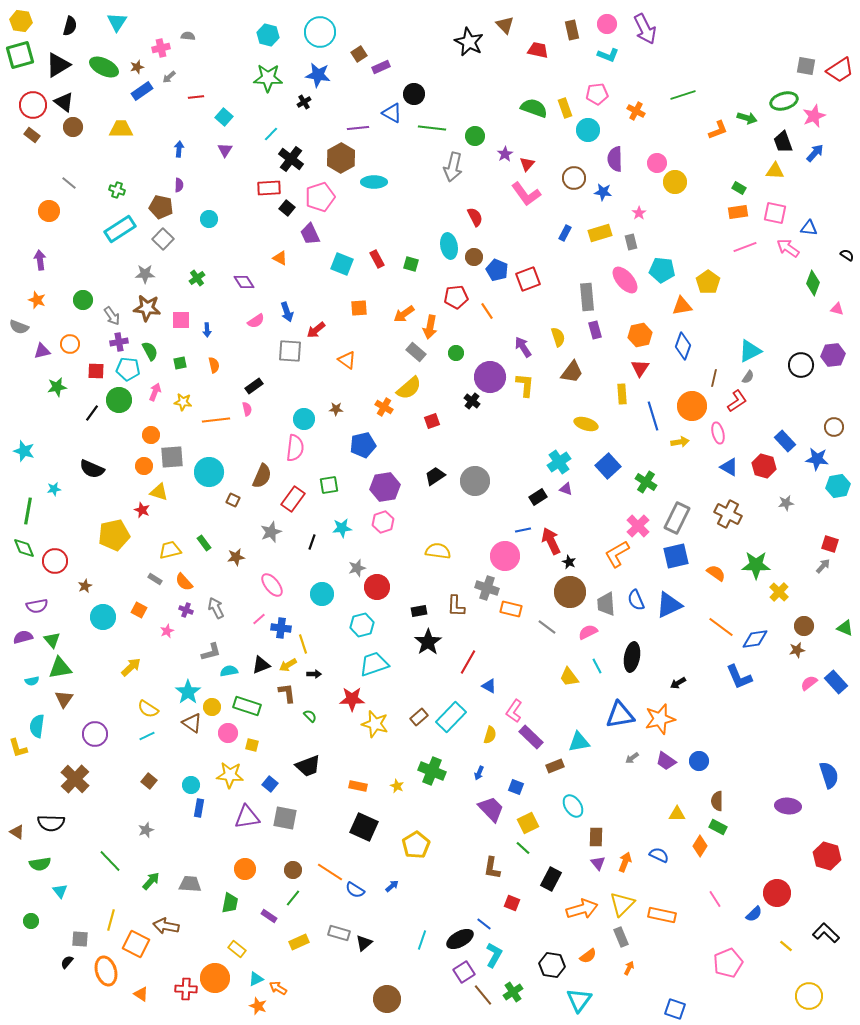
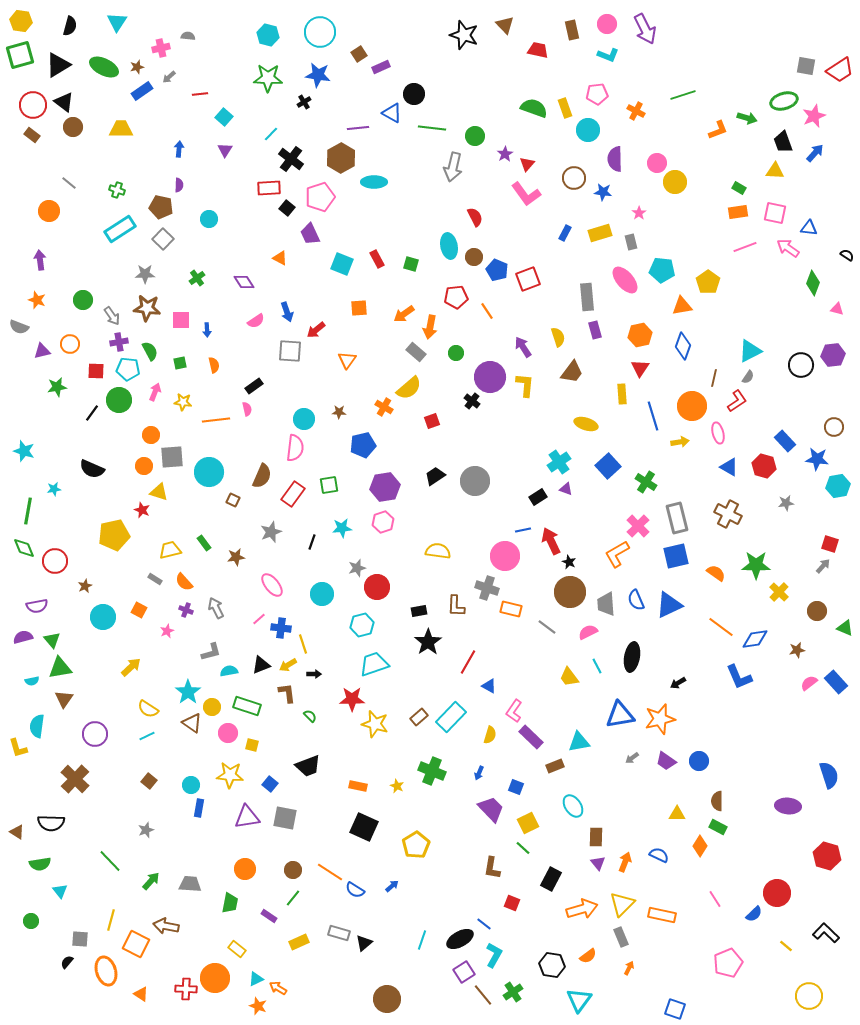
black star at (469, 42): moved 5 px left, 7 px up; rotated 8 degrees counterclockwise
red line at (196, 97): moved 4 px right, 3 px up
orange triangle at (347, 360): rotated 30 degrees clockwise
brown star at (336, 409): moved 3 px right, 3 px down
red rectangle at (293, 499): moved 5 px up
gray rectangle at (677, 518): rotated 40 degrees counterclockwise
brown circle at (804, 626): moved 13 px right, 15 px up
